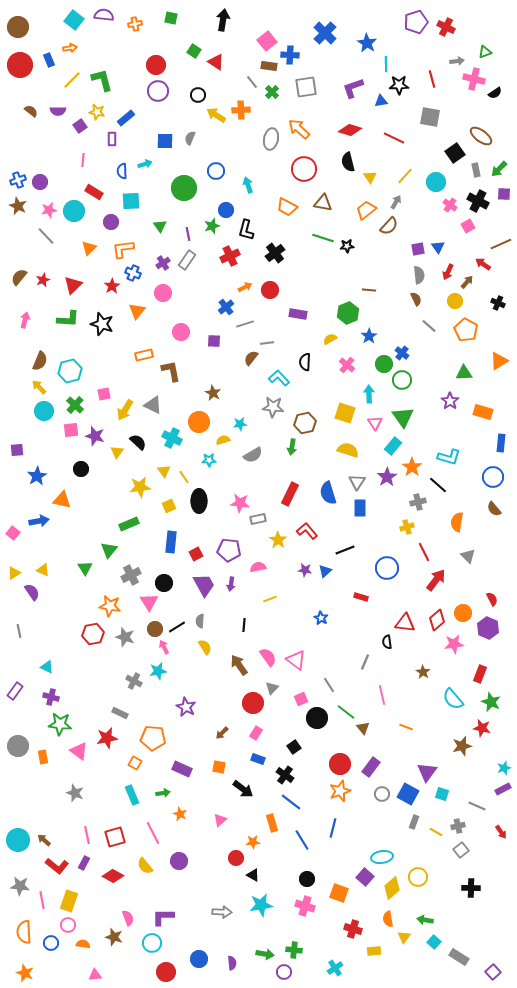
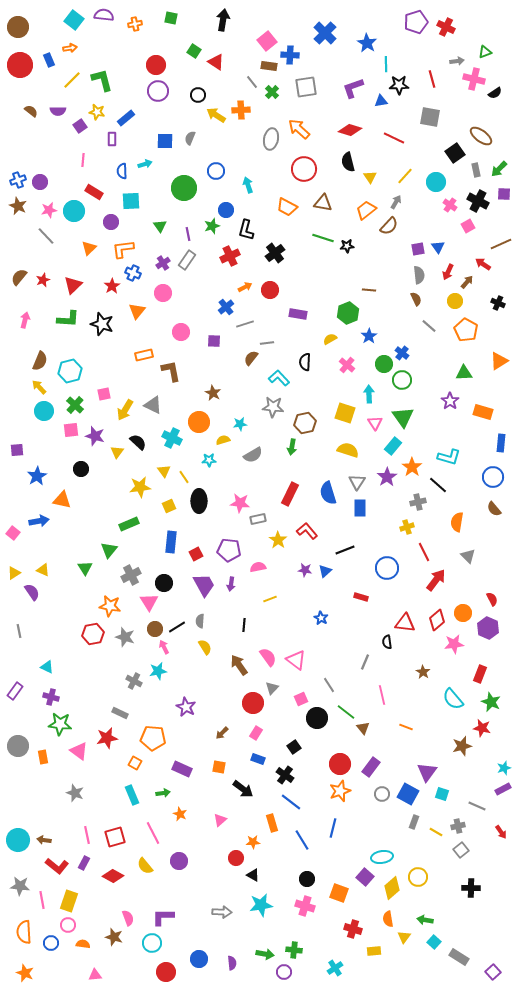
brown arrow at (44, 840): rotated 32 degrees counterclockwise
